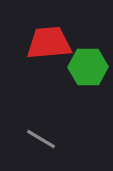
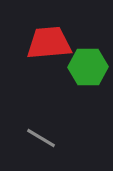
gray line: moved 1 px up
